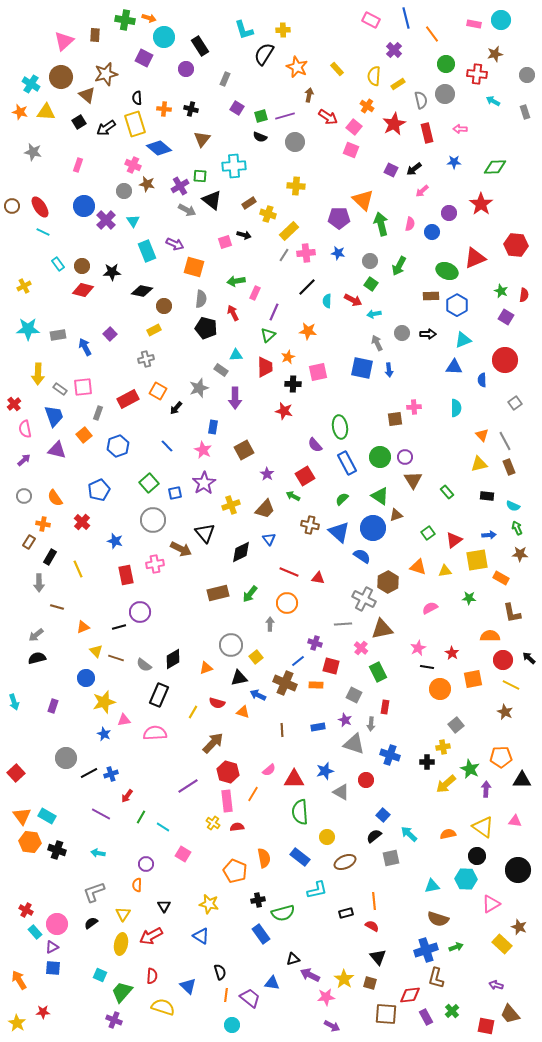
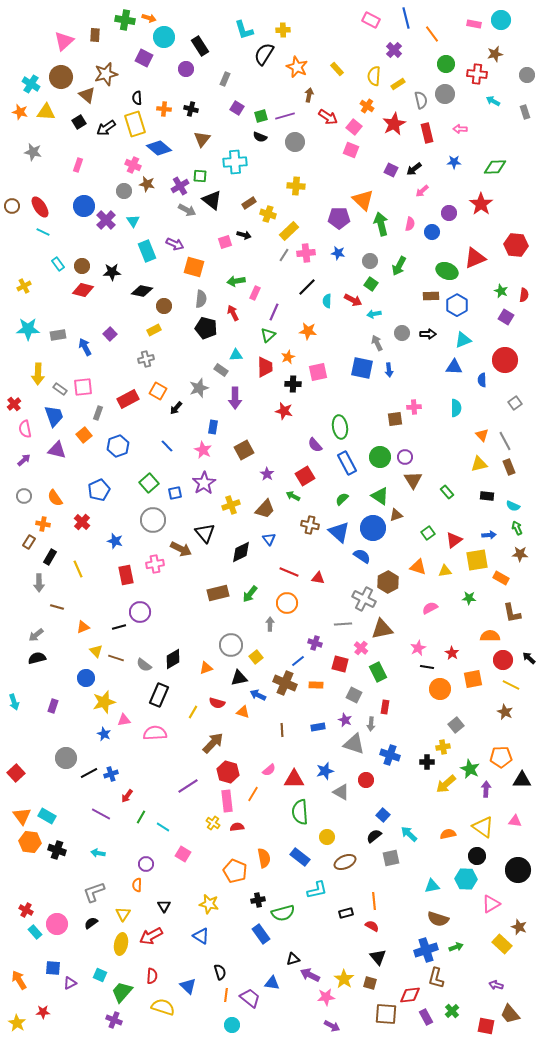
cyan cross at (234, 166): moved 1 px right, 4 px up
red square at (331, 666): moved 9 px right, 2 px up
purple triangle at (52, 947): moved 18 px right, 36 px down
